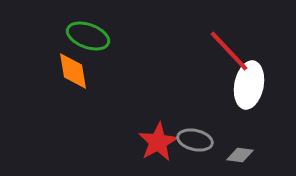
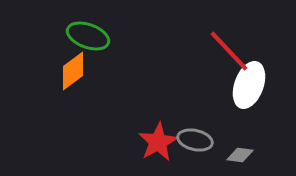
orange diamond: rotated 63 degrees clockwise
white ellipse: rotated 9 degrees clockwise
